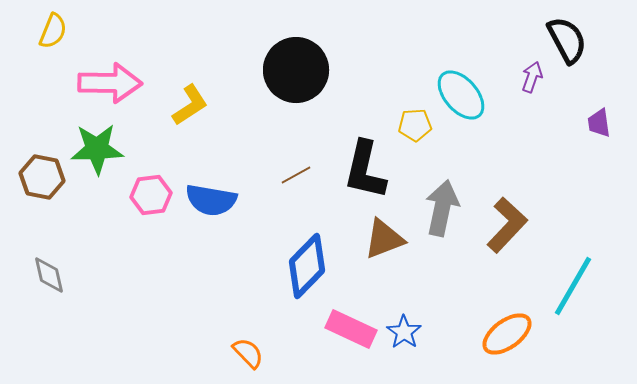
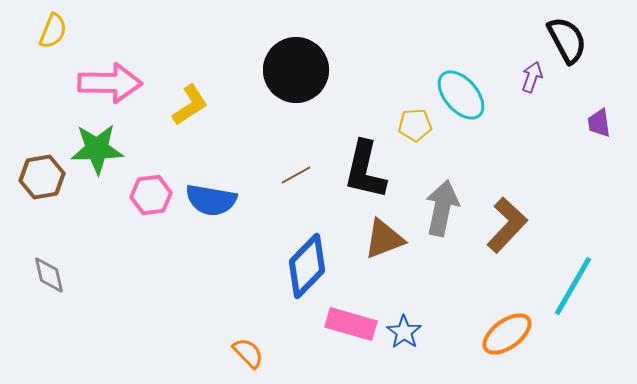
brown hexagon: rotated 21 degrees counterclockwise
pink rectangle: moved 5 px up; rotated 9 degrees counterclockwise
